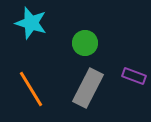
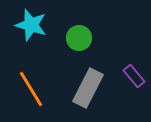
cyan star: moved 2 px down
green circle: moved 6 px left, 5 px up
purple rectangle: rotated 30 degrees clockwise
